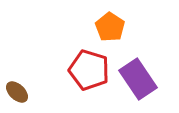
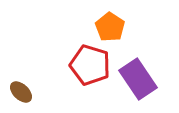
red pentagon: moved 1 px right, 5 px up
brown ellipse: moved 4 px right
